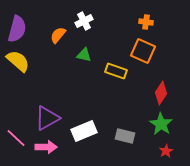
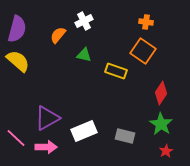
orange square: rotated 10 degrees clockwise
